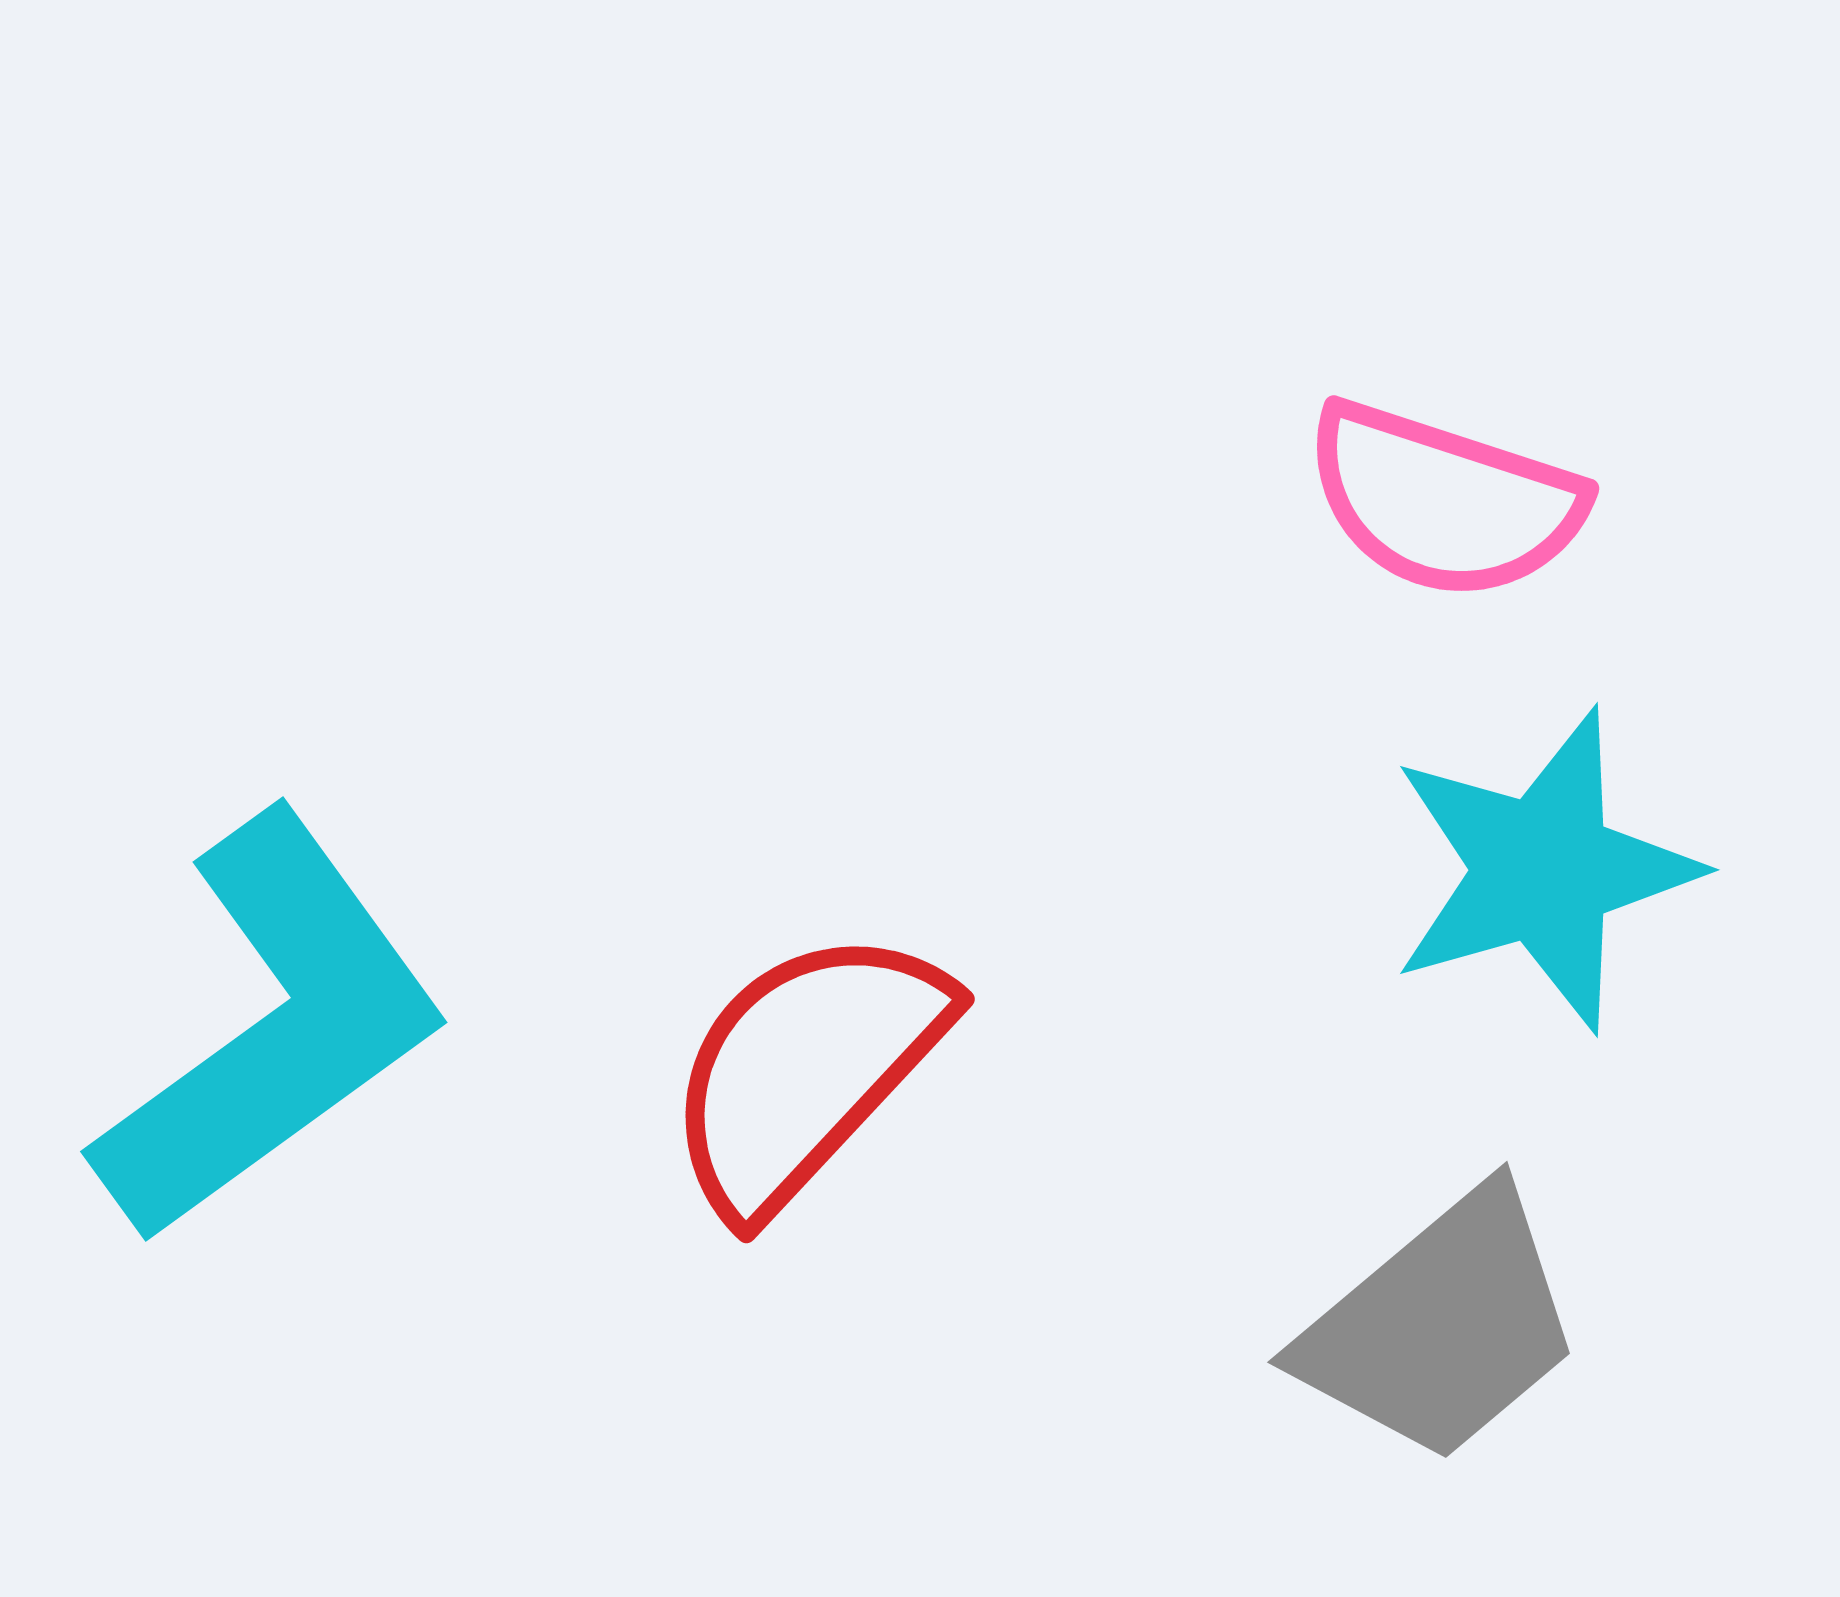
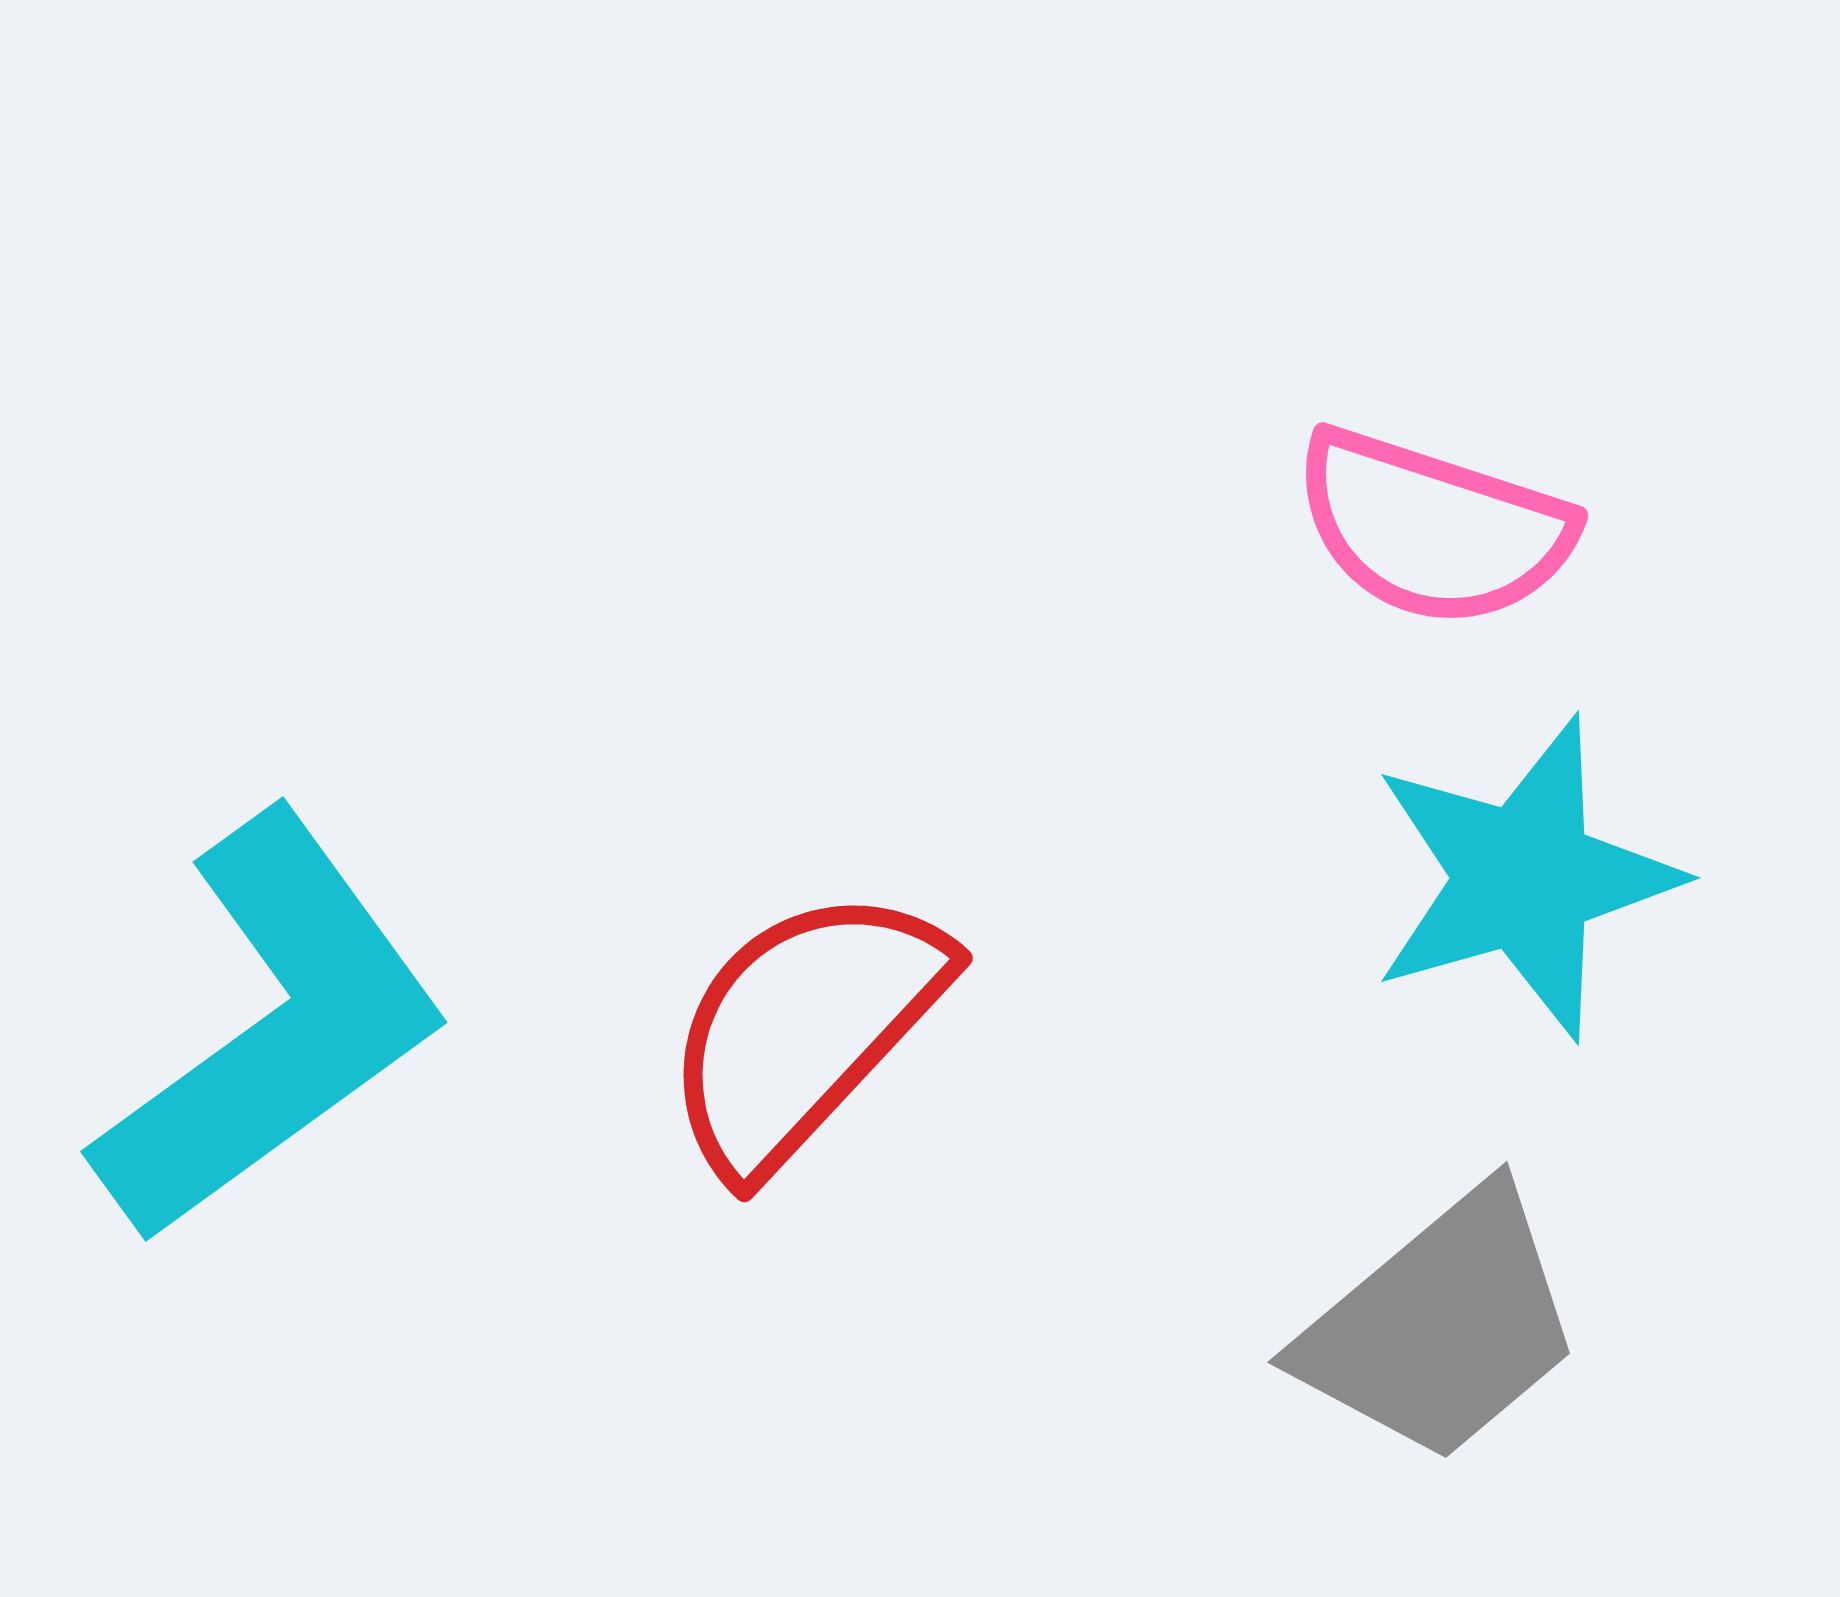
pink semicircle: moved 11 px left, 27 px down
cyan star: moved 19 px left, 8 px down
red semicircle: moved 2 px left, 41 px up
